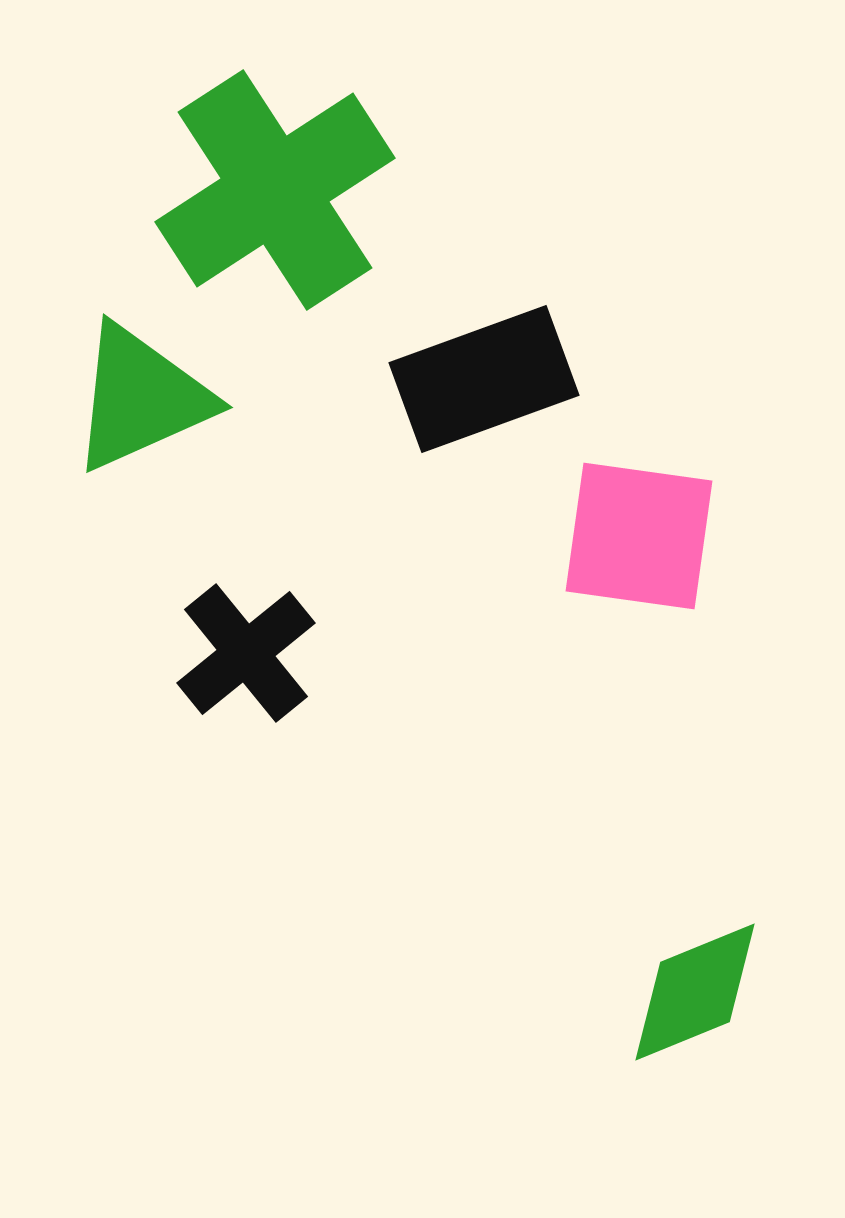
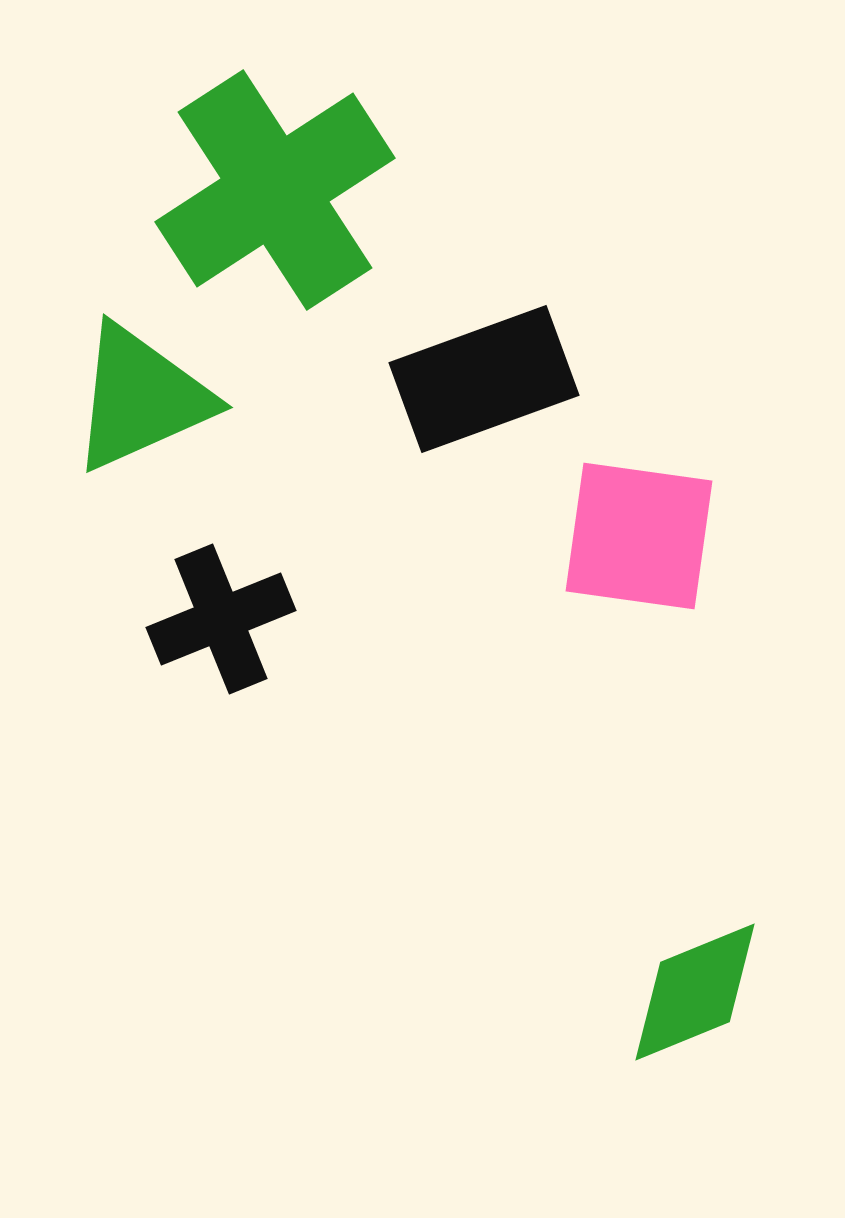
black cross: moved 25 px left, 34 px up; rotated 17 degrees clockwise
